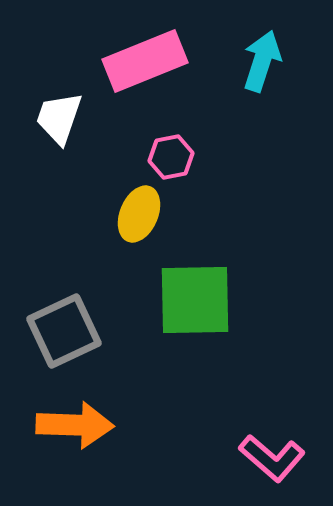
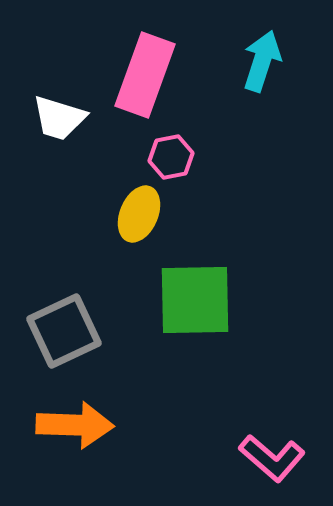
pink rectangle: moved 14 px down; rotated 48 degrees counterclockwise
white trapezoid: rotated 92 degrees counterclockwise
